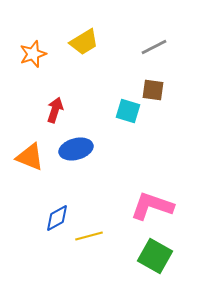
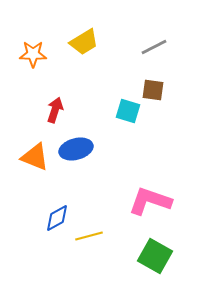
orange star: rotated 20 degrees clockwise
orange triangle: moved 5 px right
pink L-shape: moved 2 px left, 5 px up
